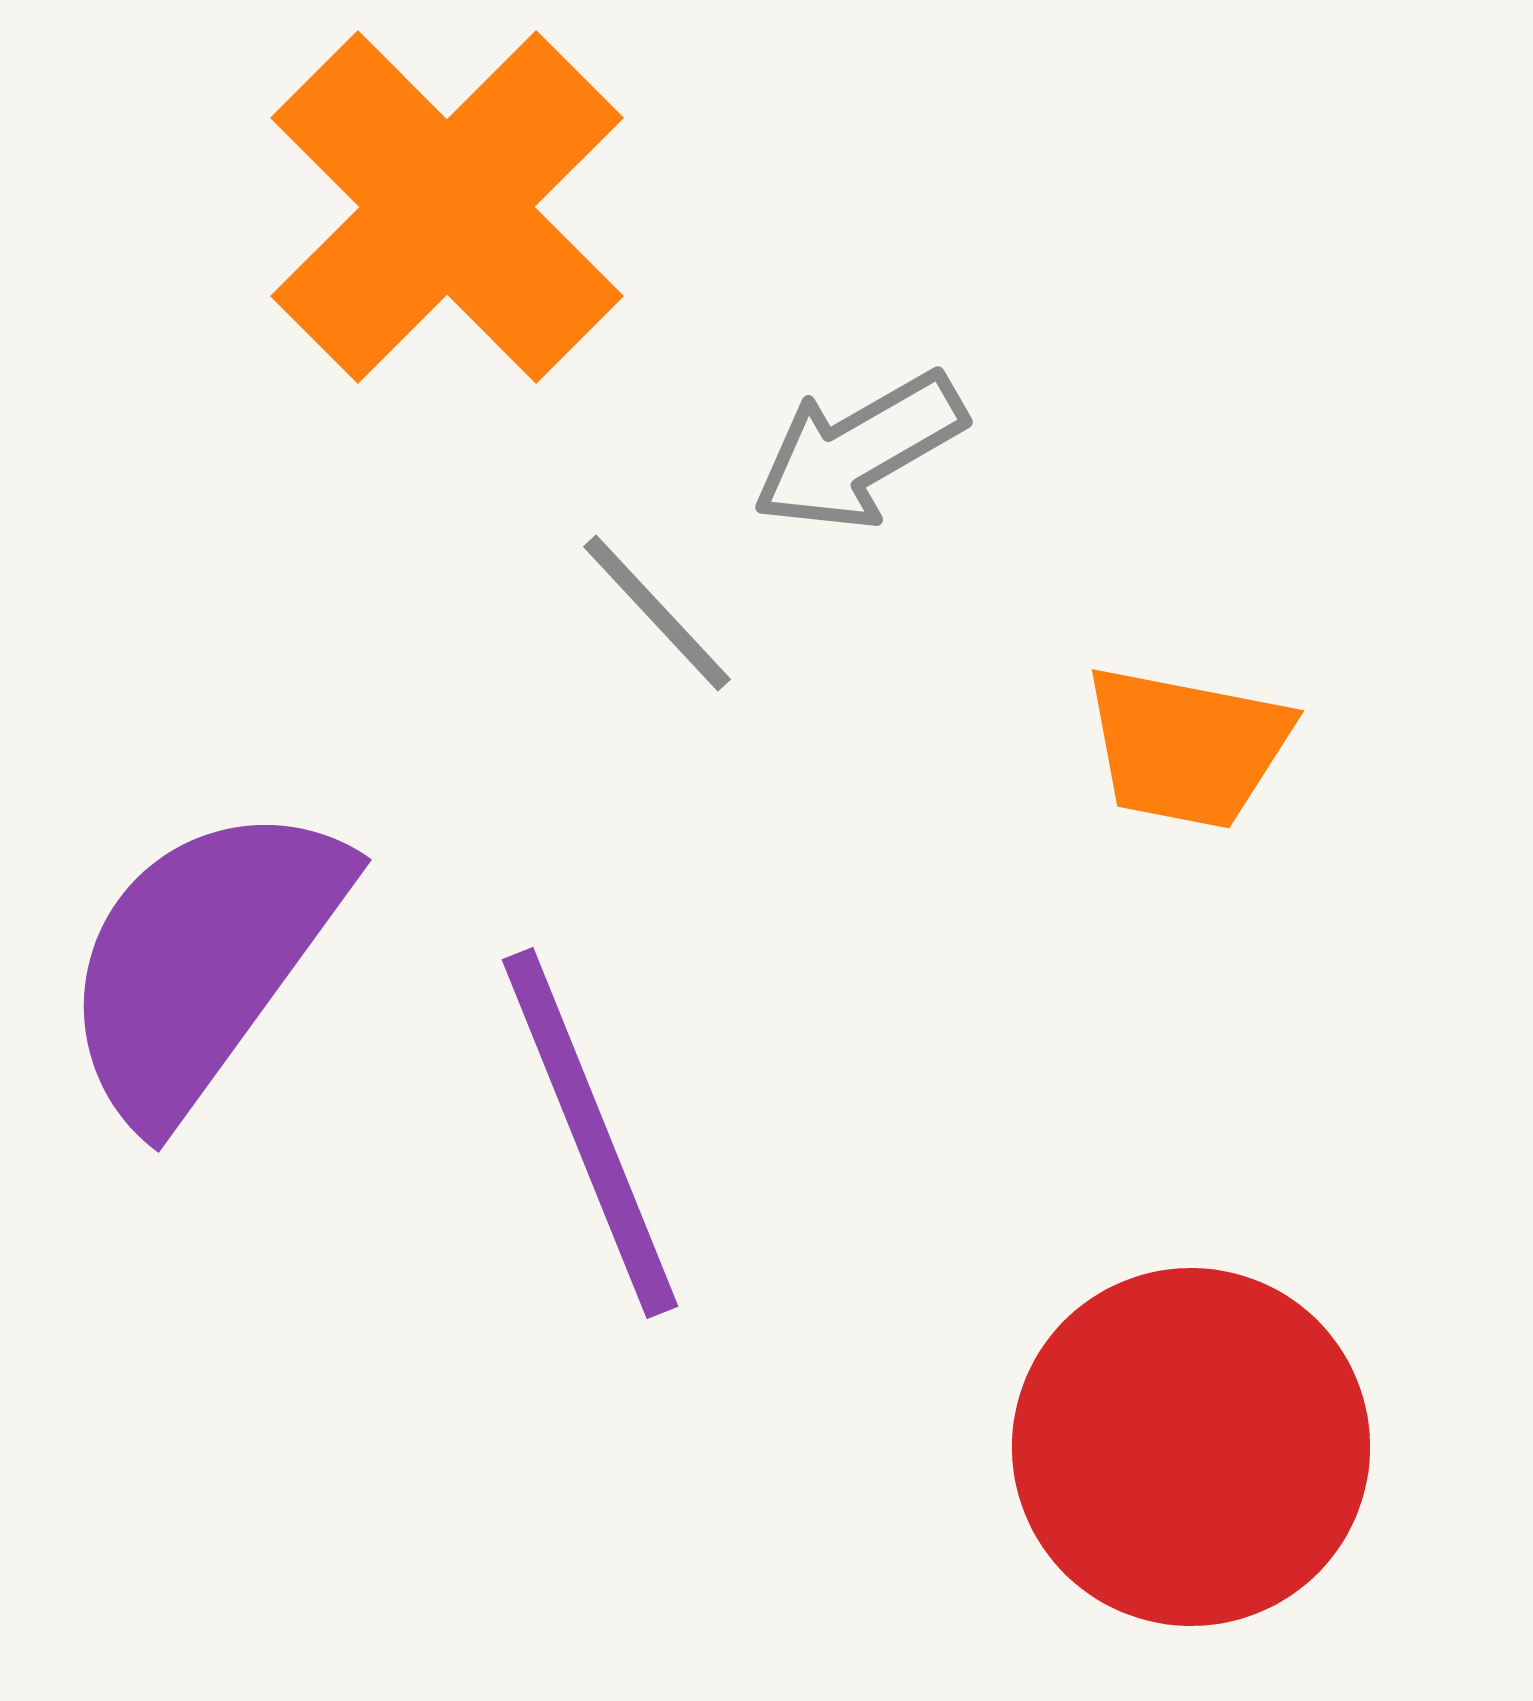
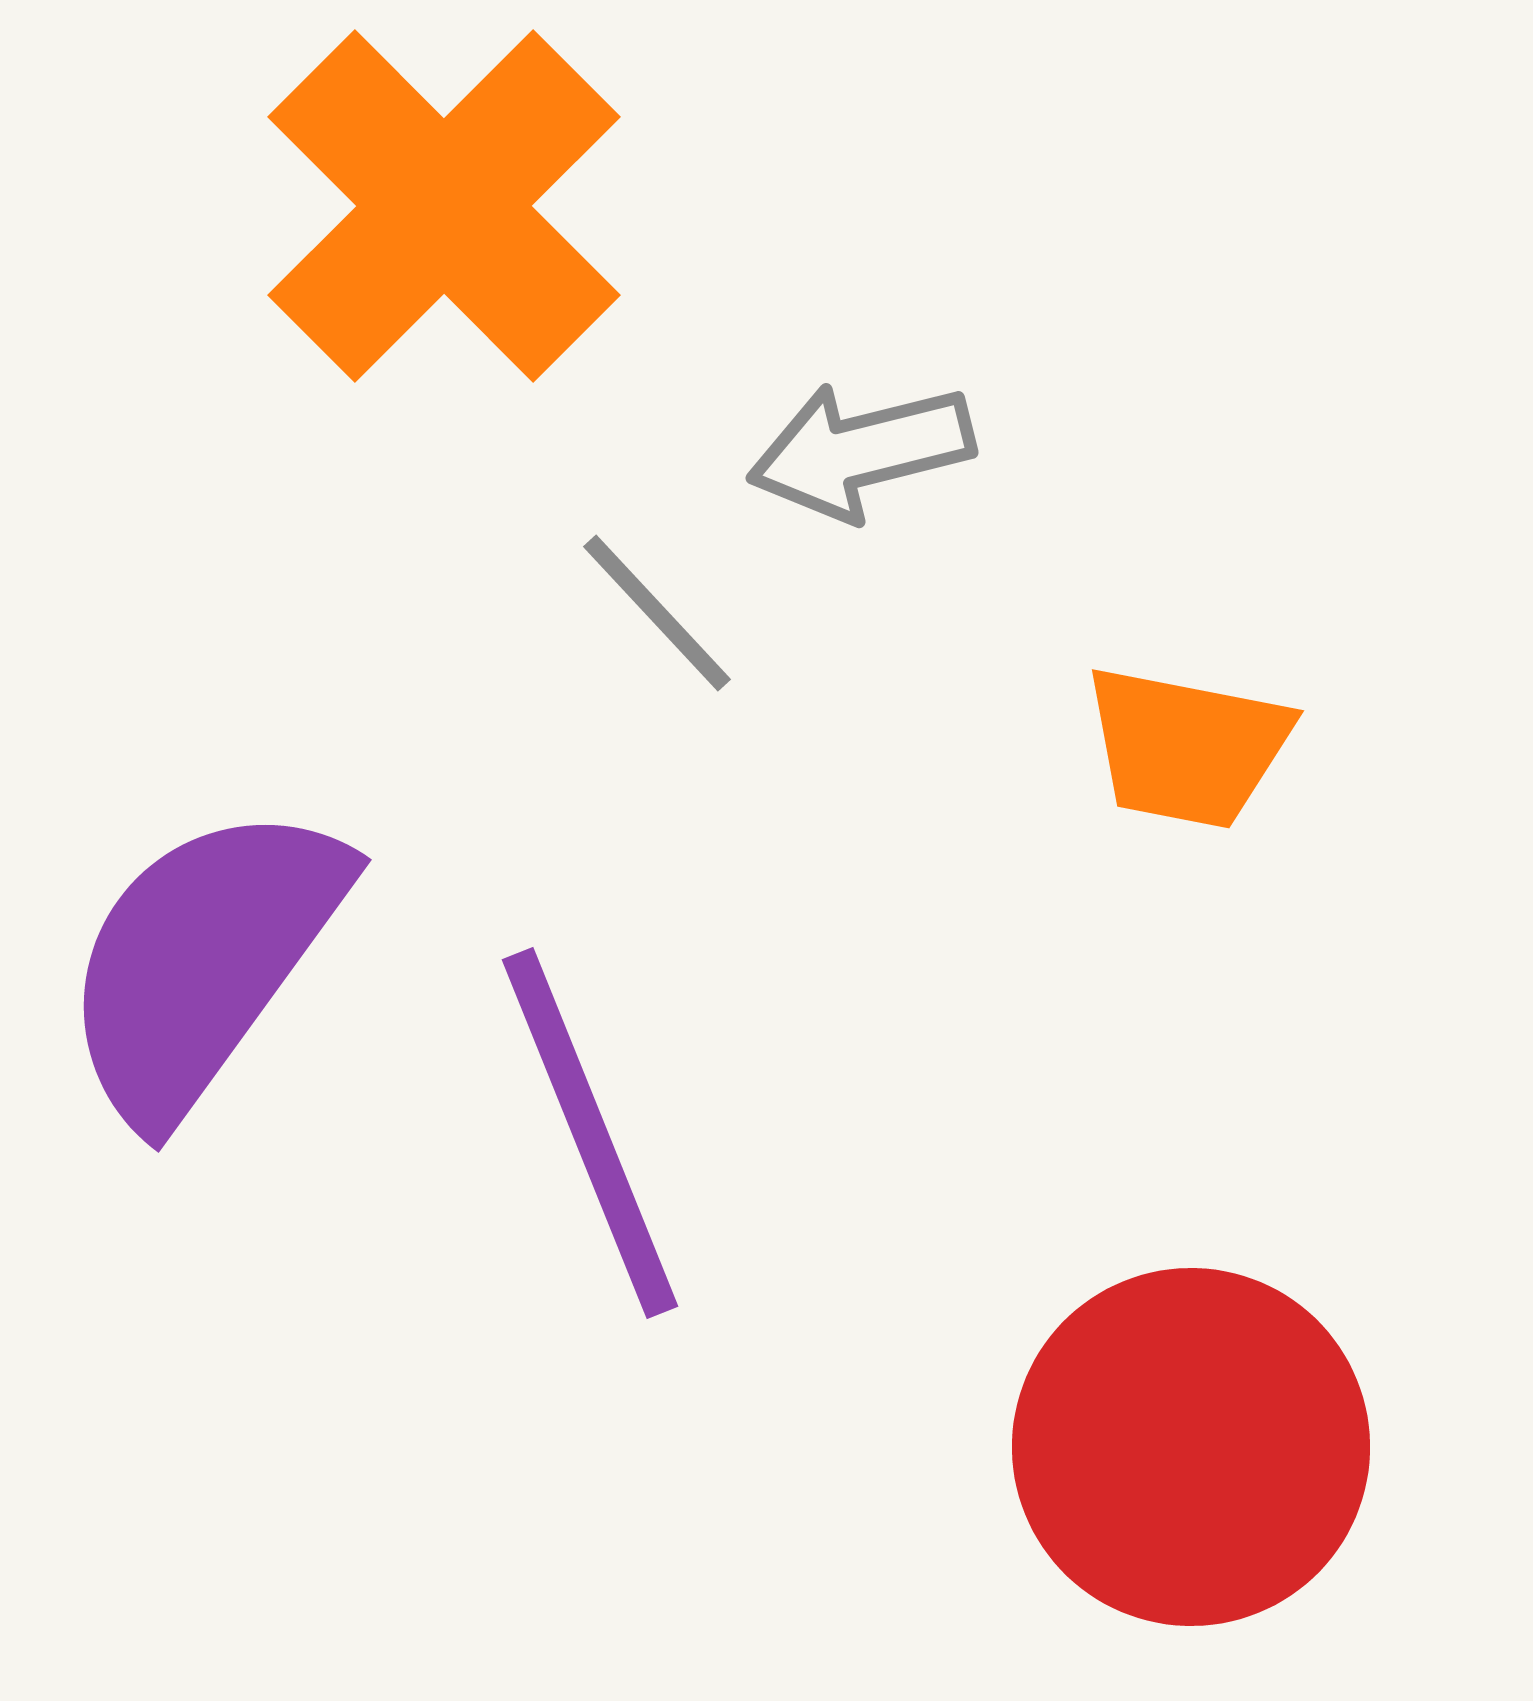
orange cross: moved 3 px left, 1 px up
gray arrow: moved 2 px right; rotated 16 degrees clockwise
